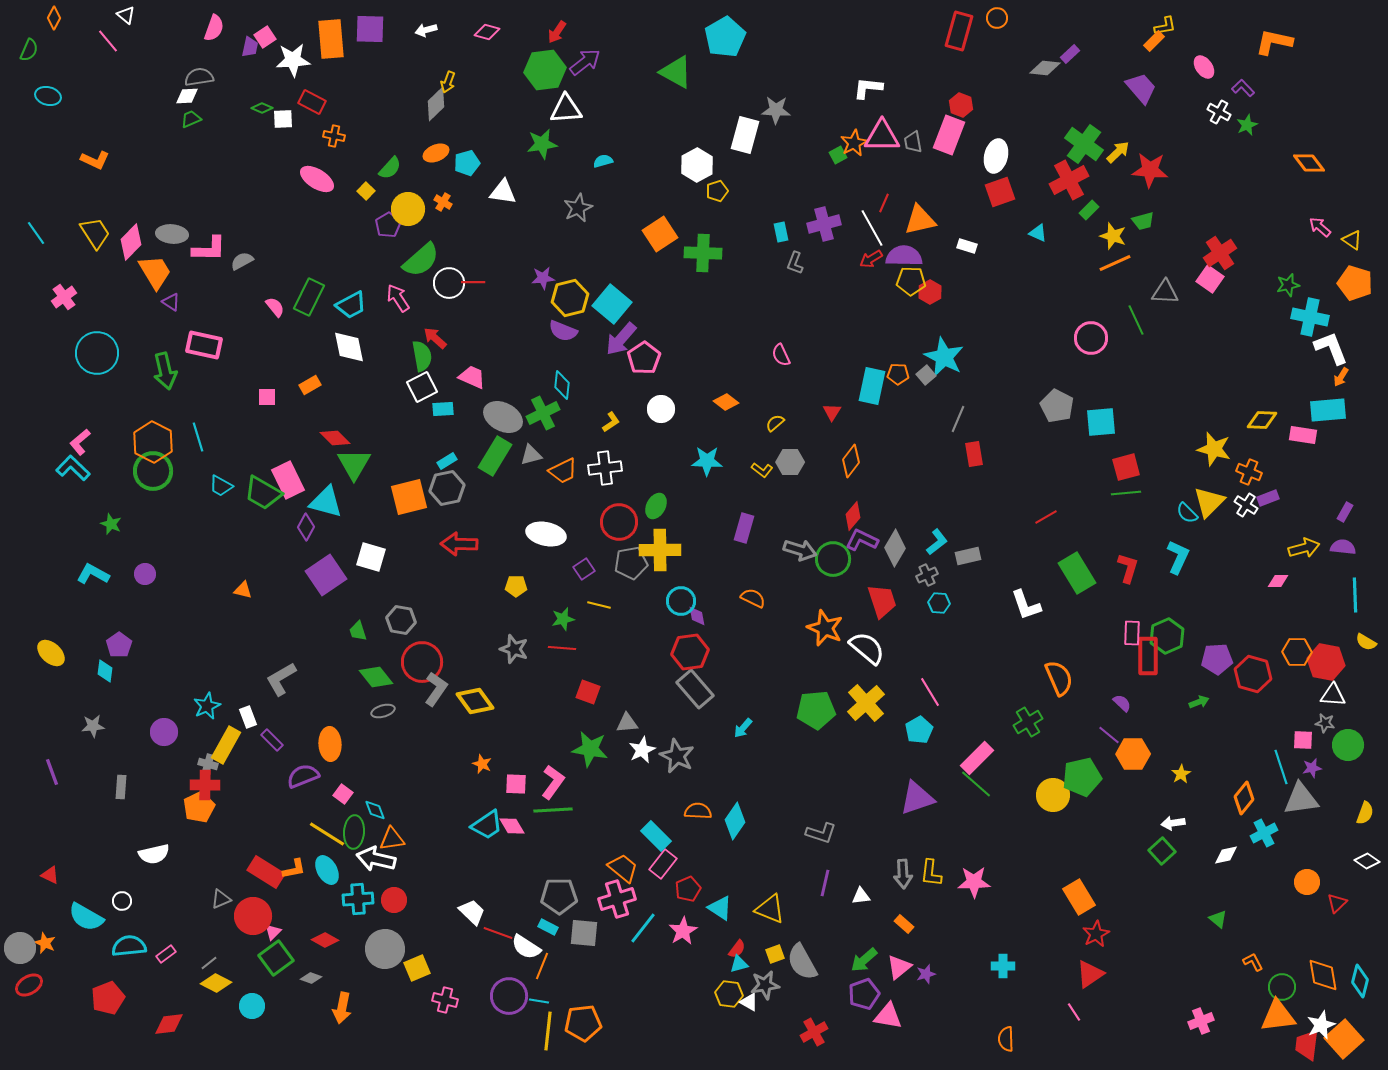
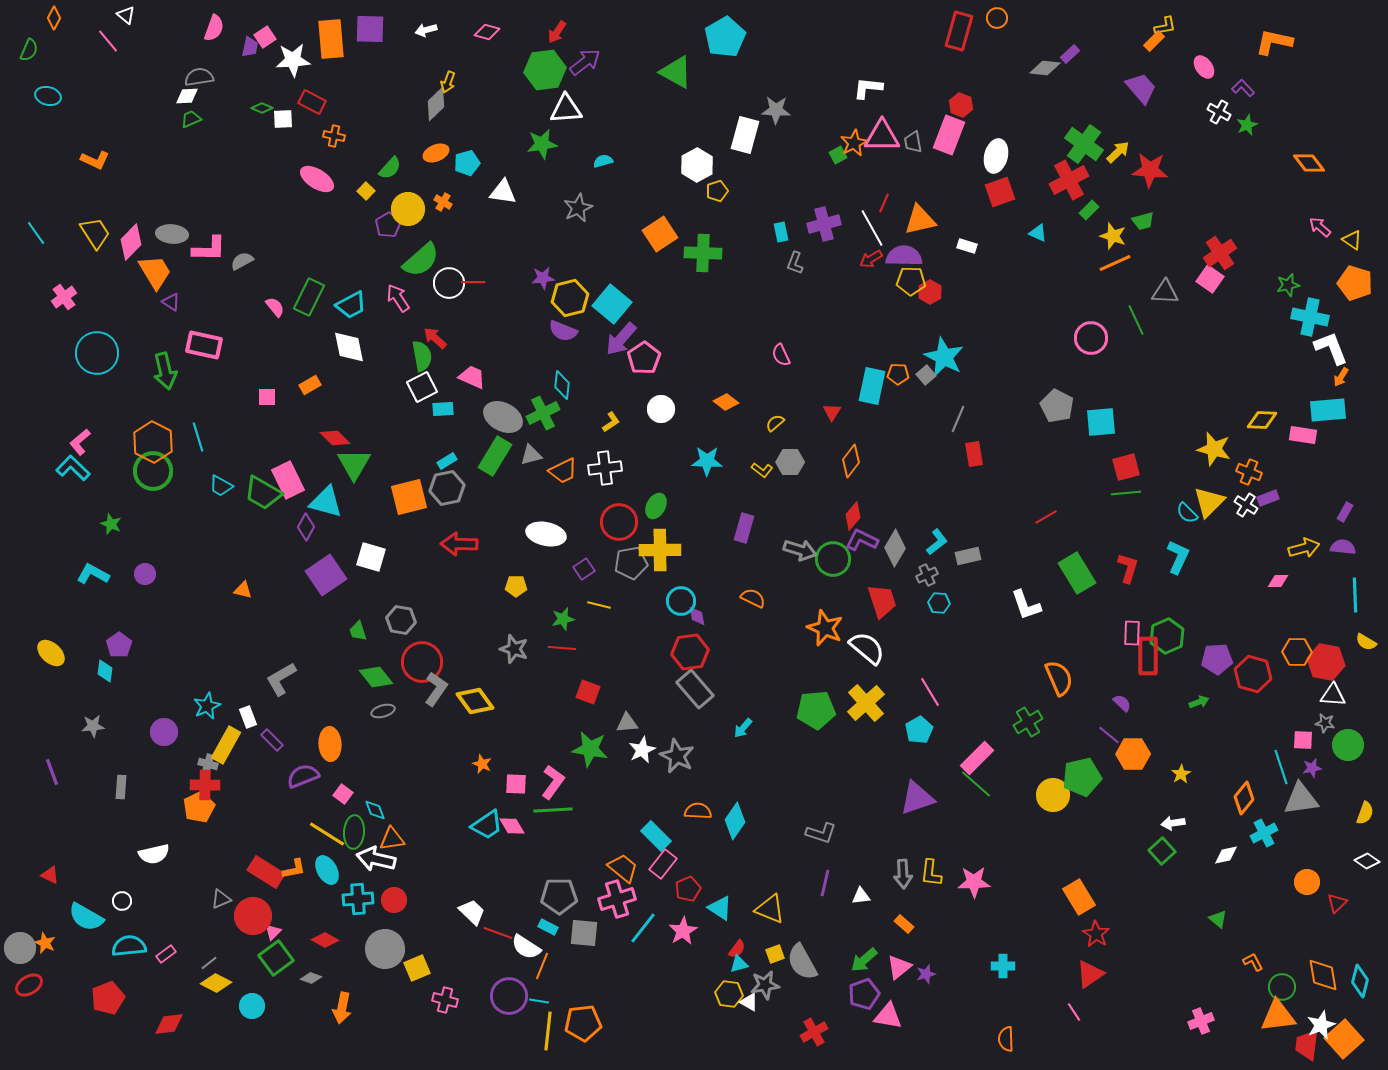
red star at (1096, 934): rotated 12 degrees counterclockwise
